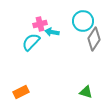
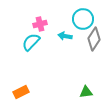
cyan circle: moved 2 px up
cyan arrow: moved 13 px right, 4 px down
green triangle: rotated 24 degrees counterclockwise
